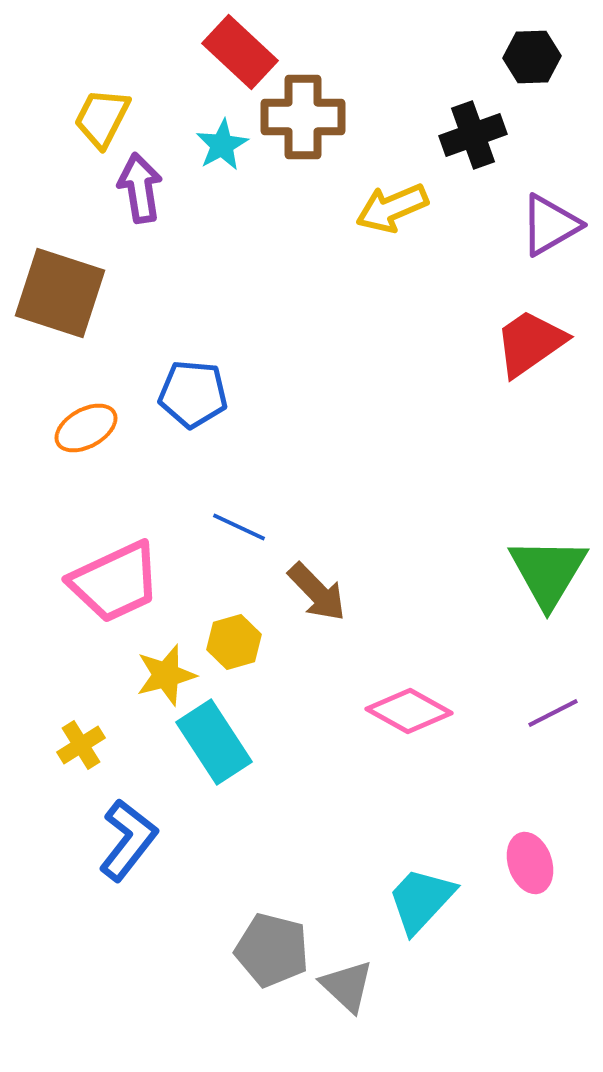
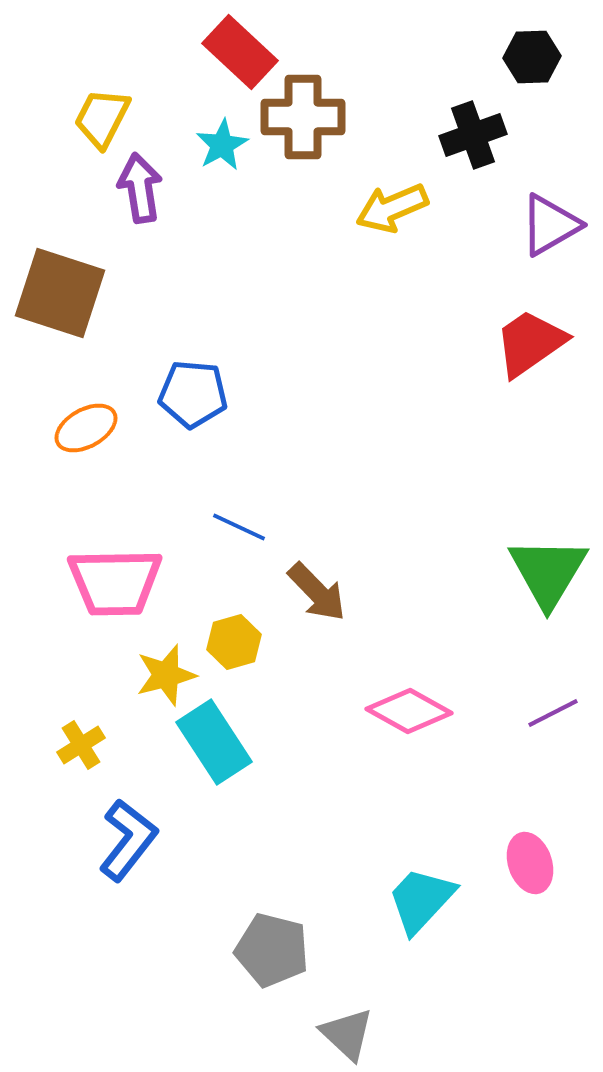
pink trapezoid: rotated 24 degrees clockwise
gray triangle: moved 48 px down
